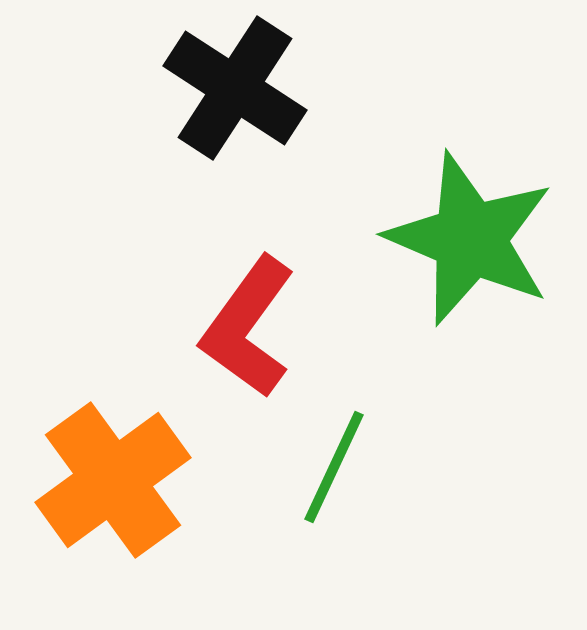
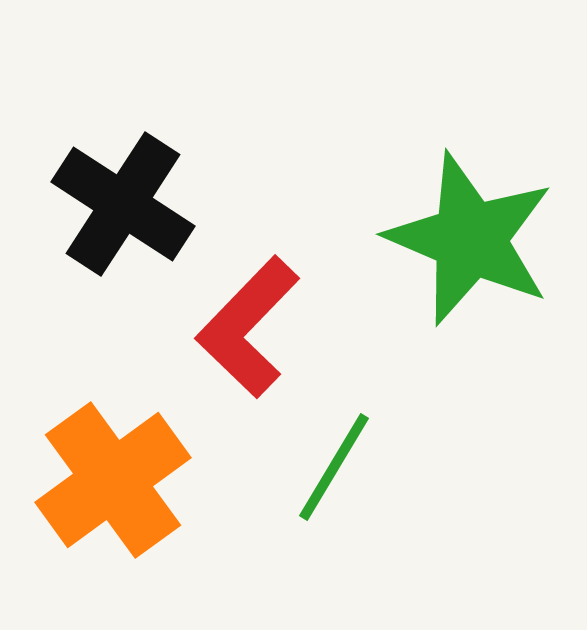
black cross: moved 112 px left, 116 px down
red L-shape: rotated 8 degrees clockwise
green line: rotated 6 degrees clockwise
